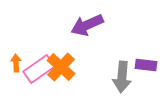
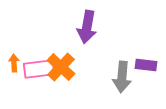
purple arrow: moved 2 px down; rotated 56 degrees counterclockwise
orange arrow: moved 2 px left
pink rectangle: rotated 28 degrees clockwise
